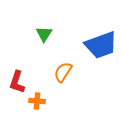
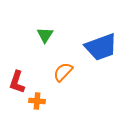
green triangle: moved 1 px right, 1 px down
blue trapezoid: moved 2 px down
orange semicircle: rotated 10 degrees clockwise
